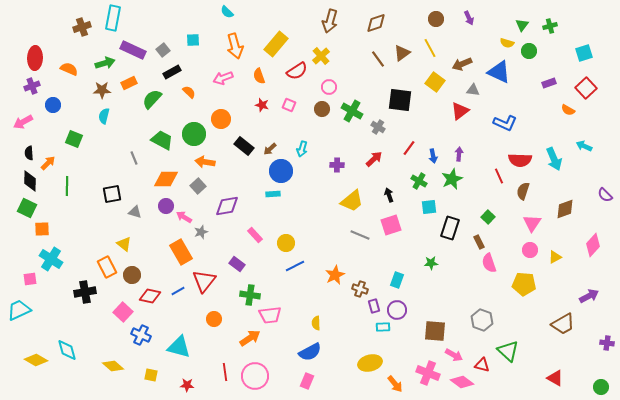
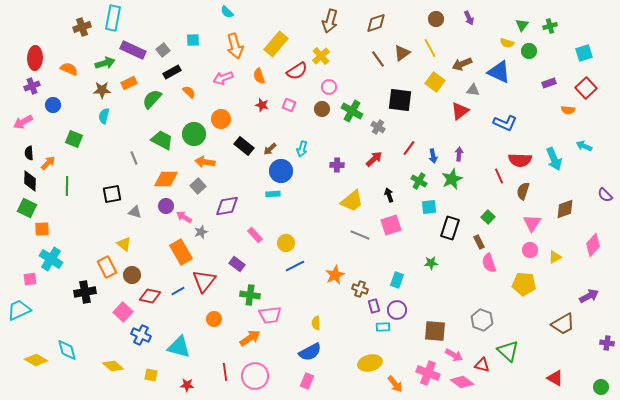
orange semicircle at (568, 110): rotated 24 degrees counterclockwise
